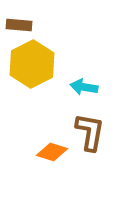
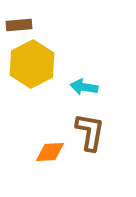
brown rectangle: rotated 10 degrees counterclockwise
orange diamond: moved 2 px left; rotated 20 degrees counterclockwise
